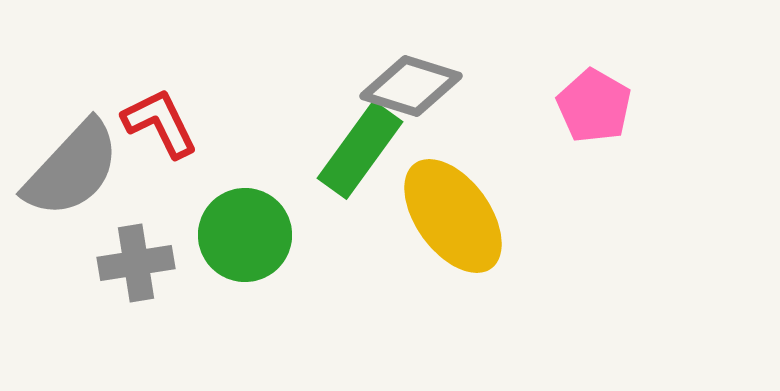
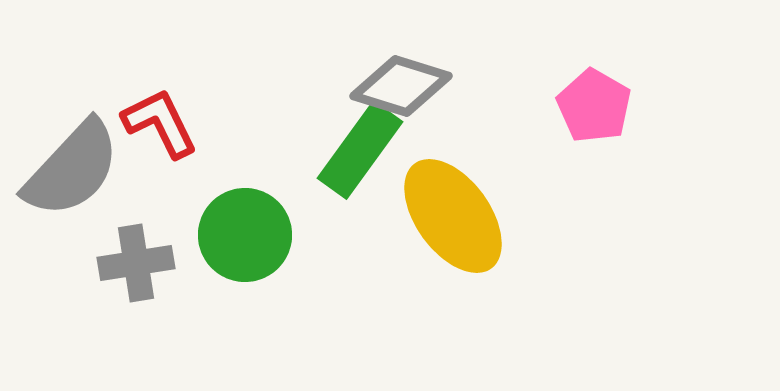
gray diamond: moved 10 px left
